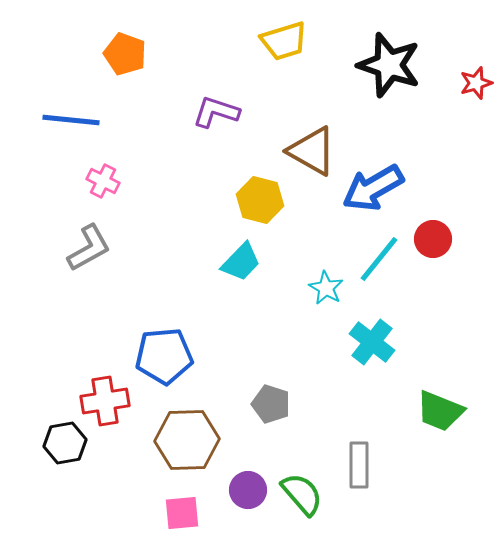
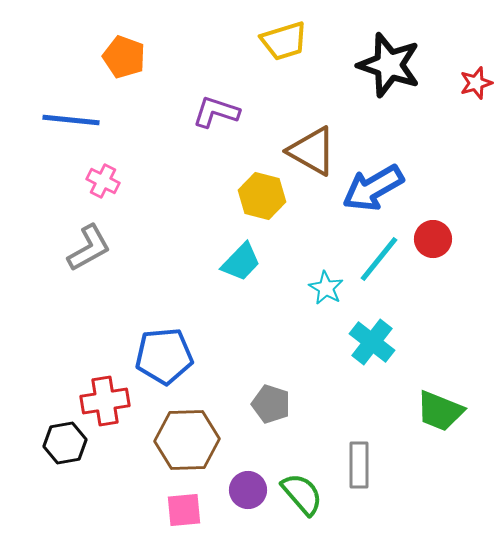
orange pentagon: moved 1 px left, 3 px down
yellow hexagon: moved 2 px right, 4 px up
pink square: moved 2 px right, 3 px up
